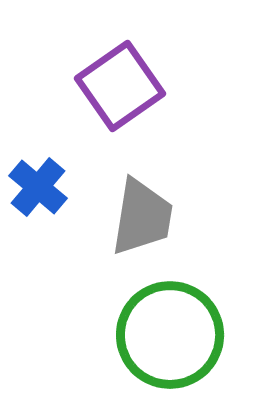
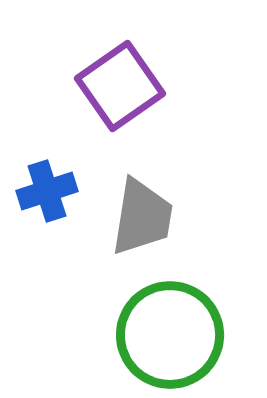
blue cross: moved 9 px right, 4 px down; rotated 32 degrees clockwise
